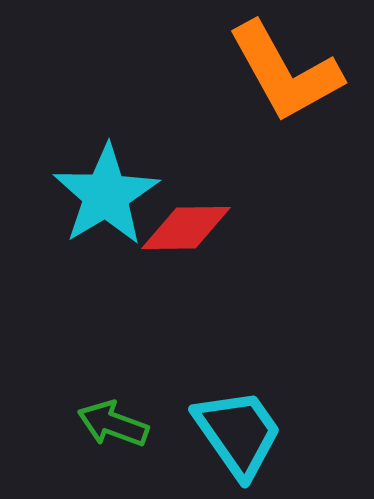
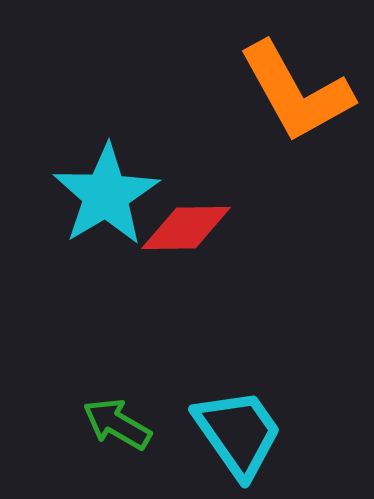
orange L-shape: moved 11 px right, 20 px down
green arrow: moved 4 px right; rotated 10 degrees clockwise
